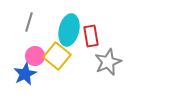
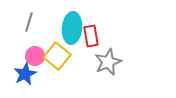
cyan ellipse: moved 3 px right, 2 px up; rotated 8 degrees counterclockwise
